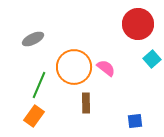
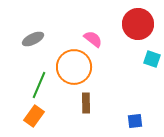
cyan square: rotated 30 degrees counterclockwise
pink semicircle: moved 13 px left, 29 px up
